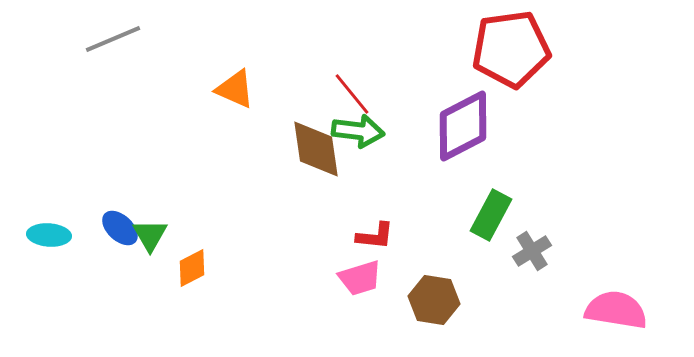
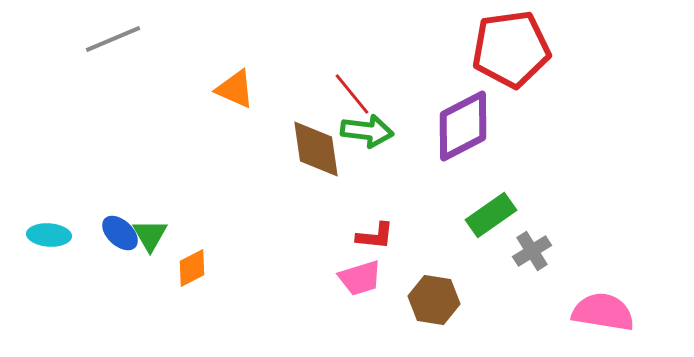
green arrow: moved 9 px right
green rectangle: rotated 27 degrees clockwise
blue ellipse: moved 5 px down
pink semicircle: moved 13 px left, 2 px down
